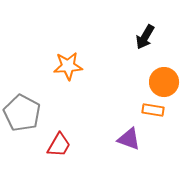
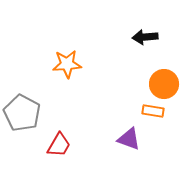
black arrow: rotated 55 degrees clockwise
orange star: moved 1 px left, 2 px up
orange circle: moved 2 px down
orange rectangle: moved 1 px down
